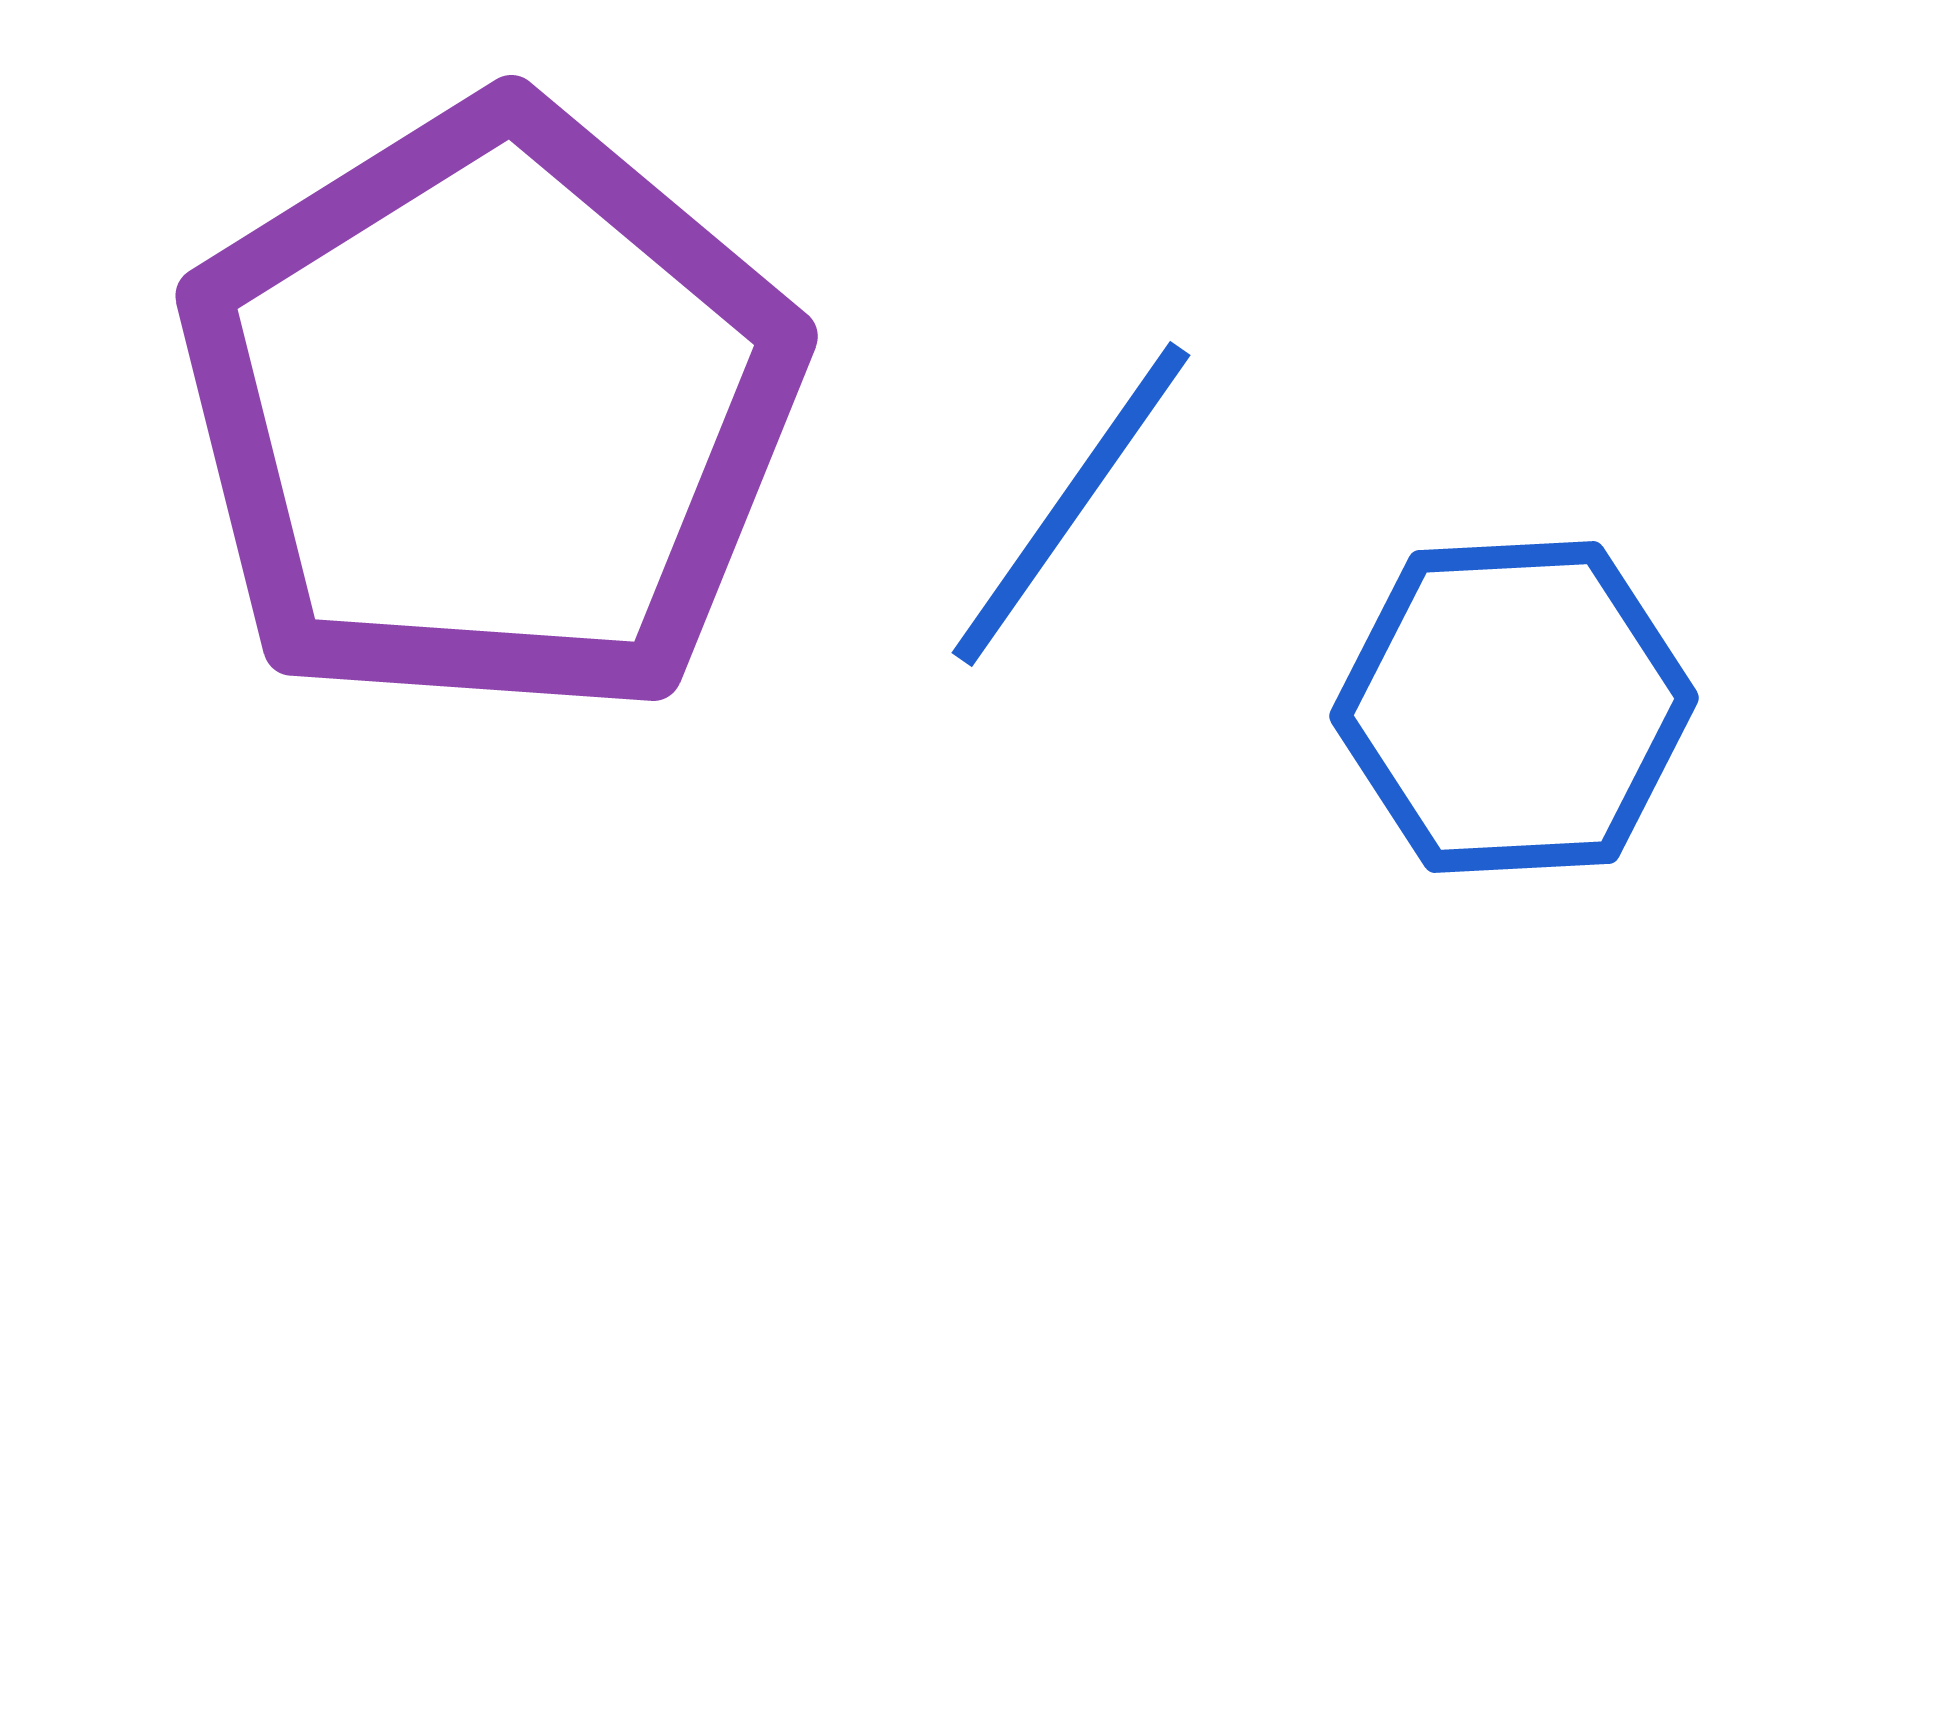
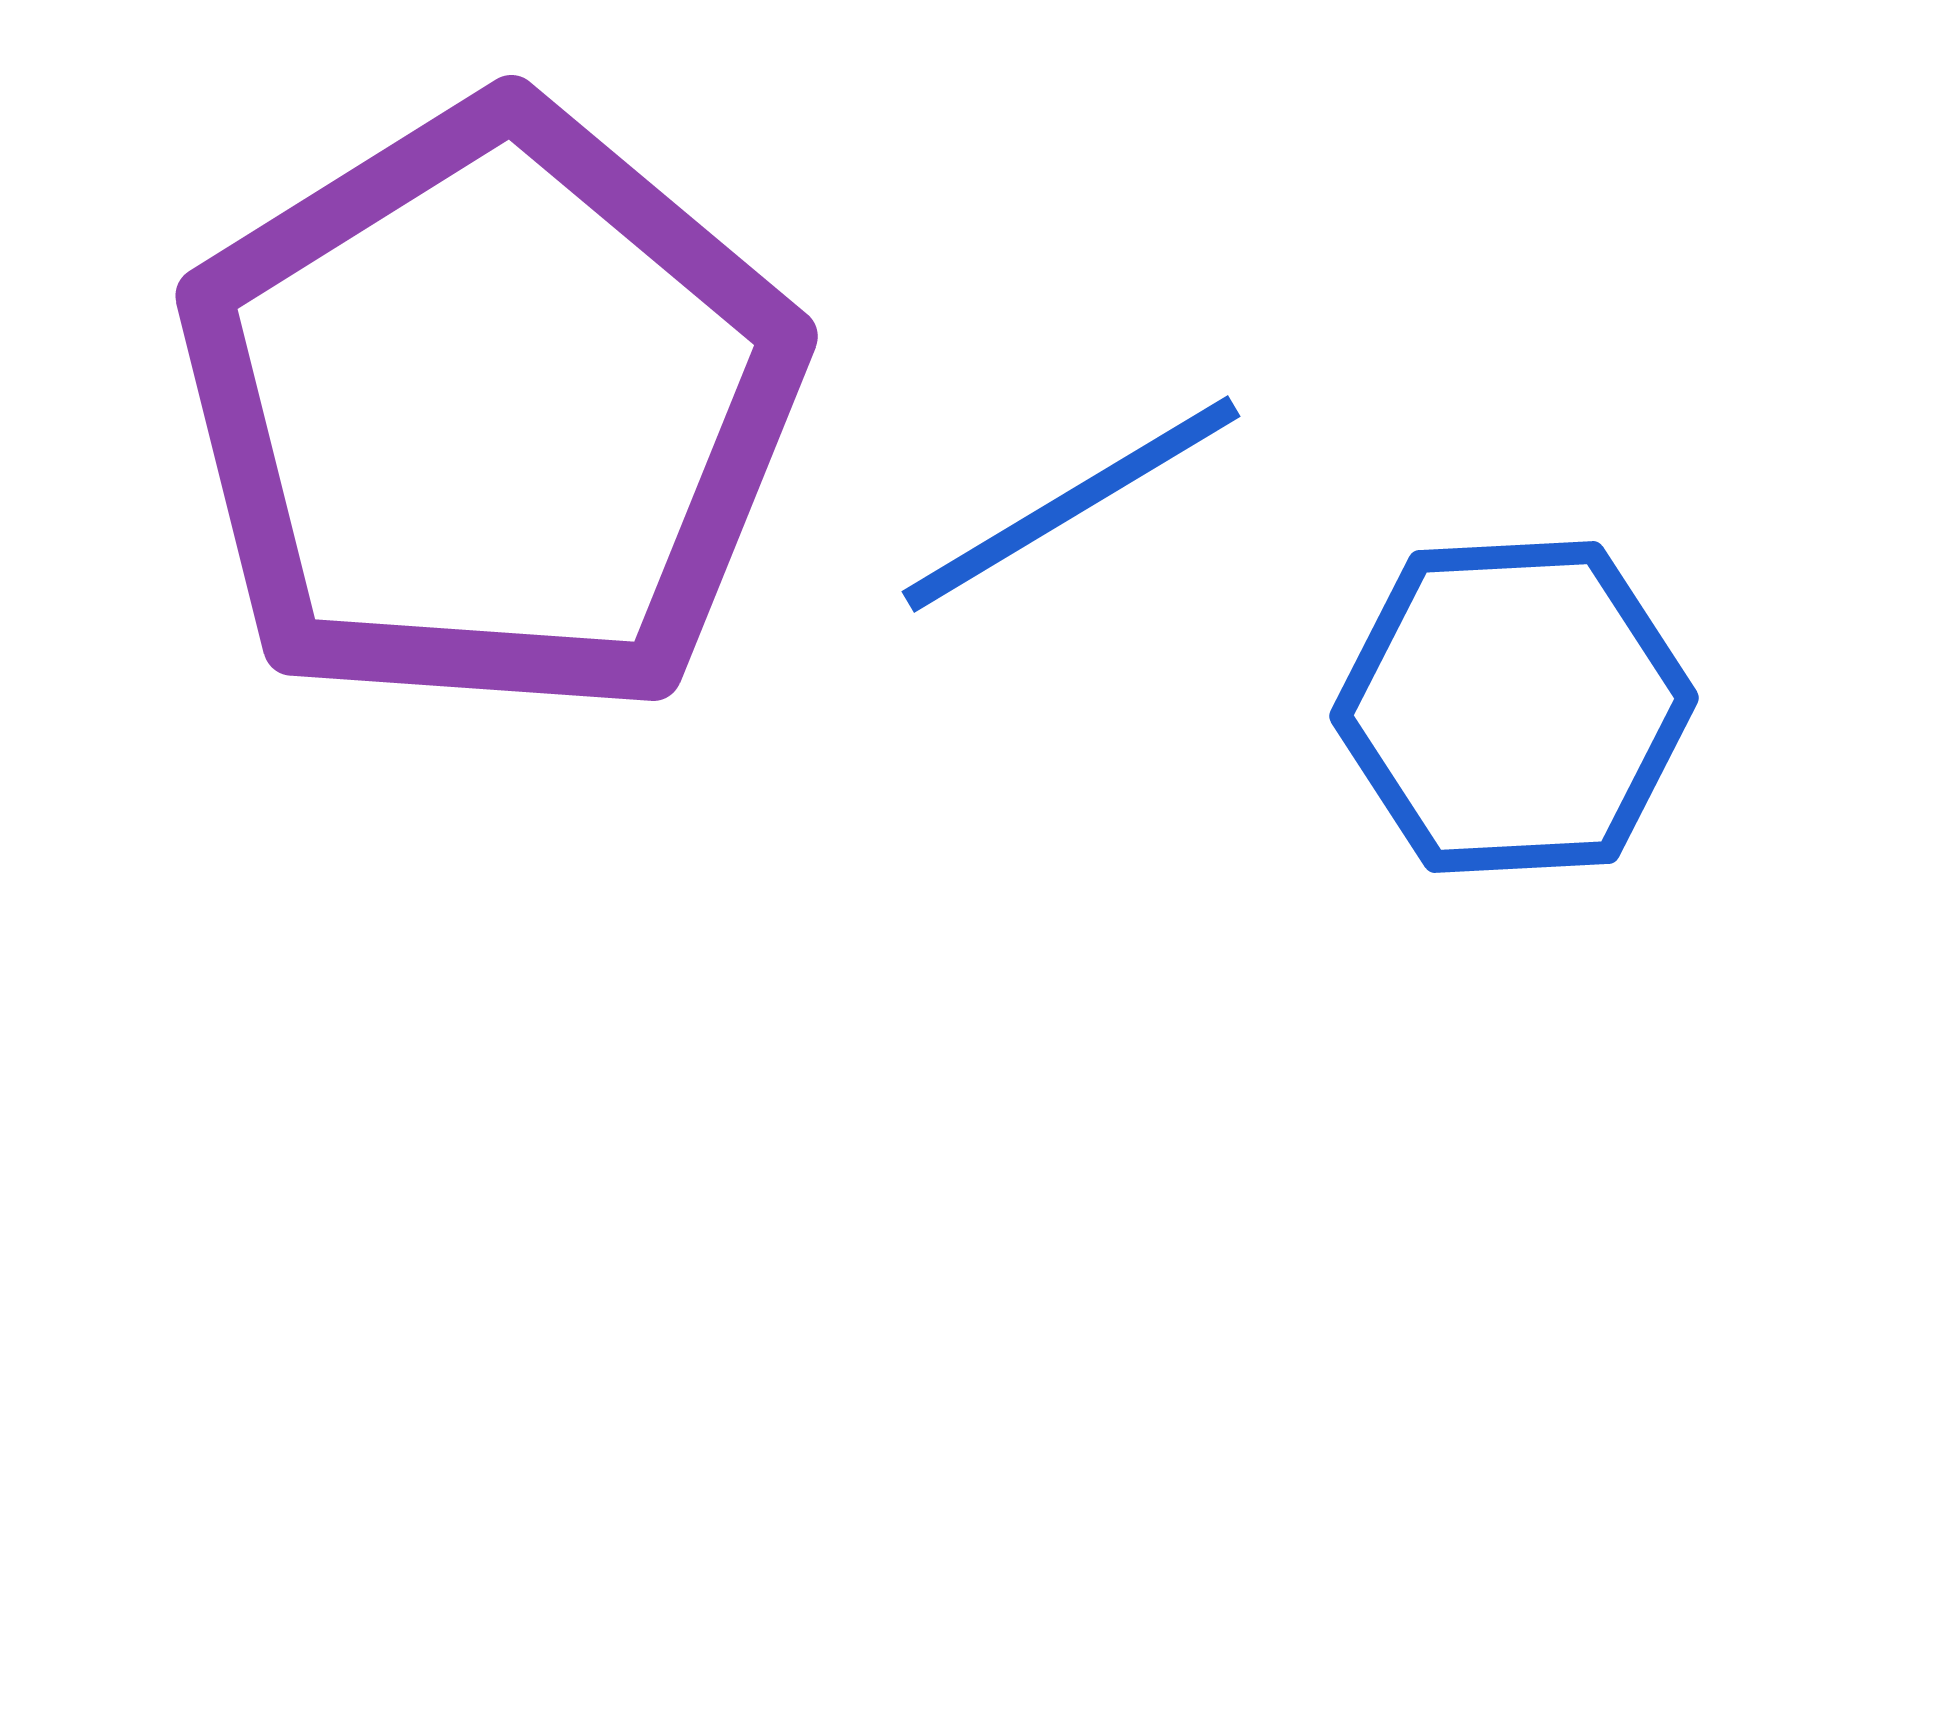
blue line: rotated 24 degrees clockwise
